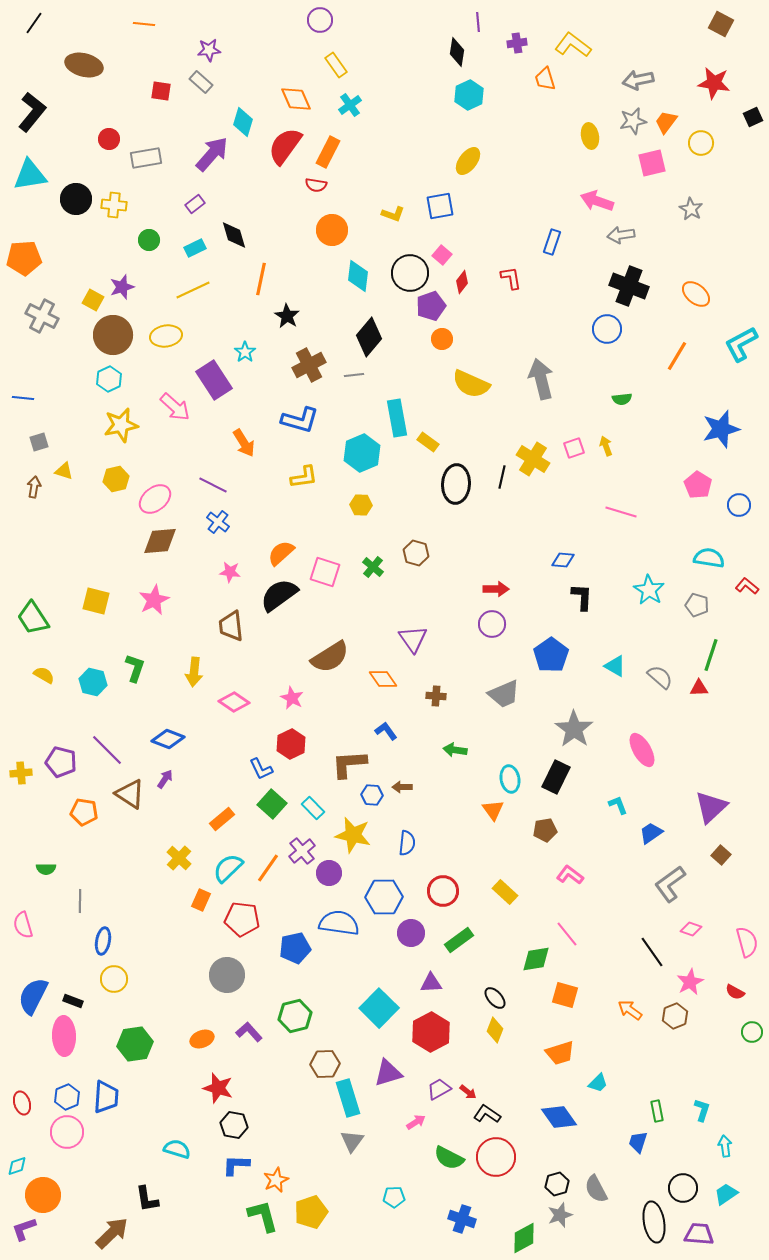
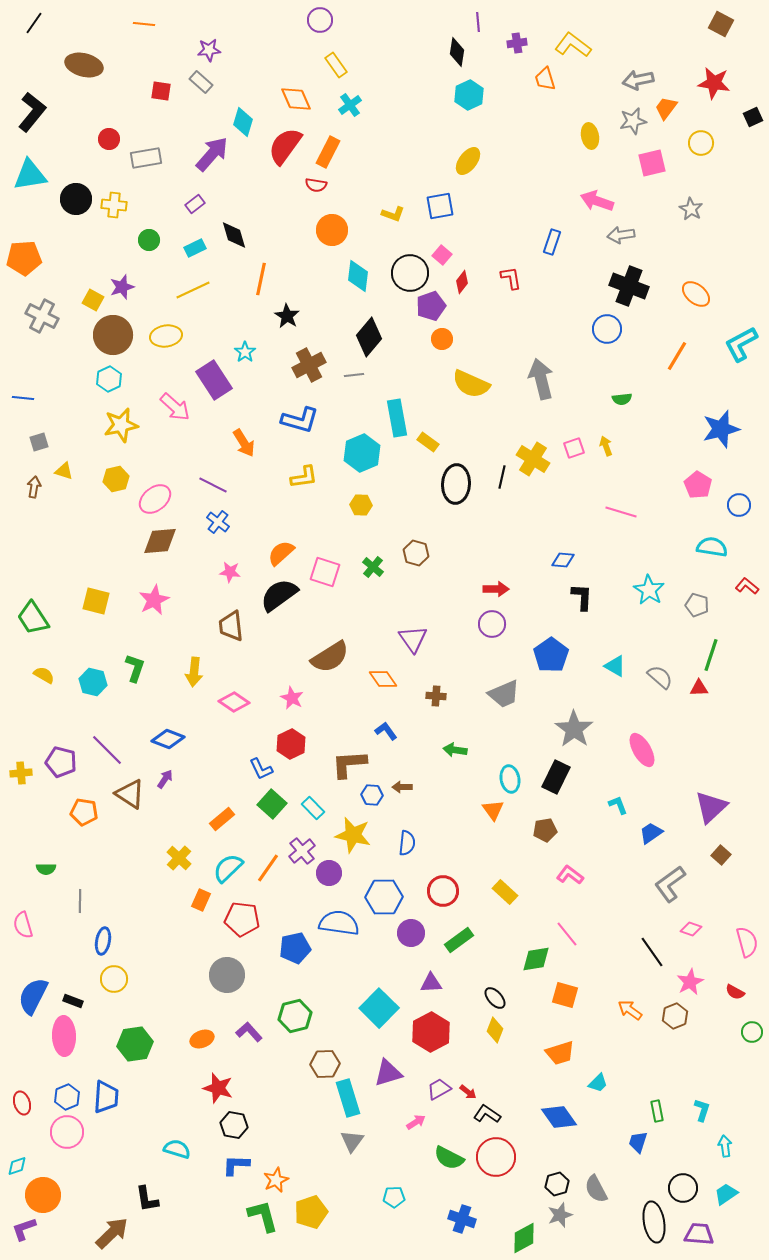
orange trapezoid at (666, 122): moved 14 px up
cyan semicircle at (709, 558): moved 3 px right, 11 px up
